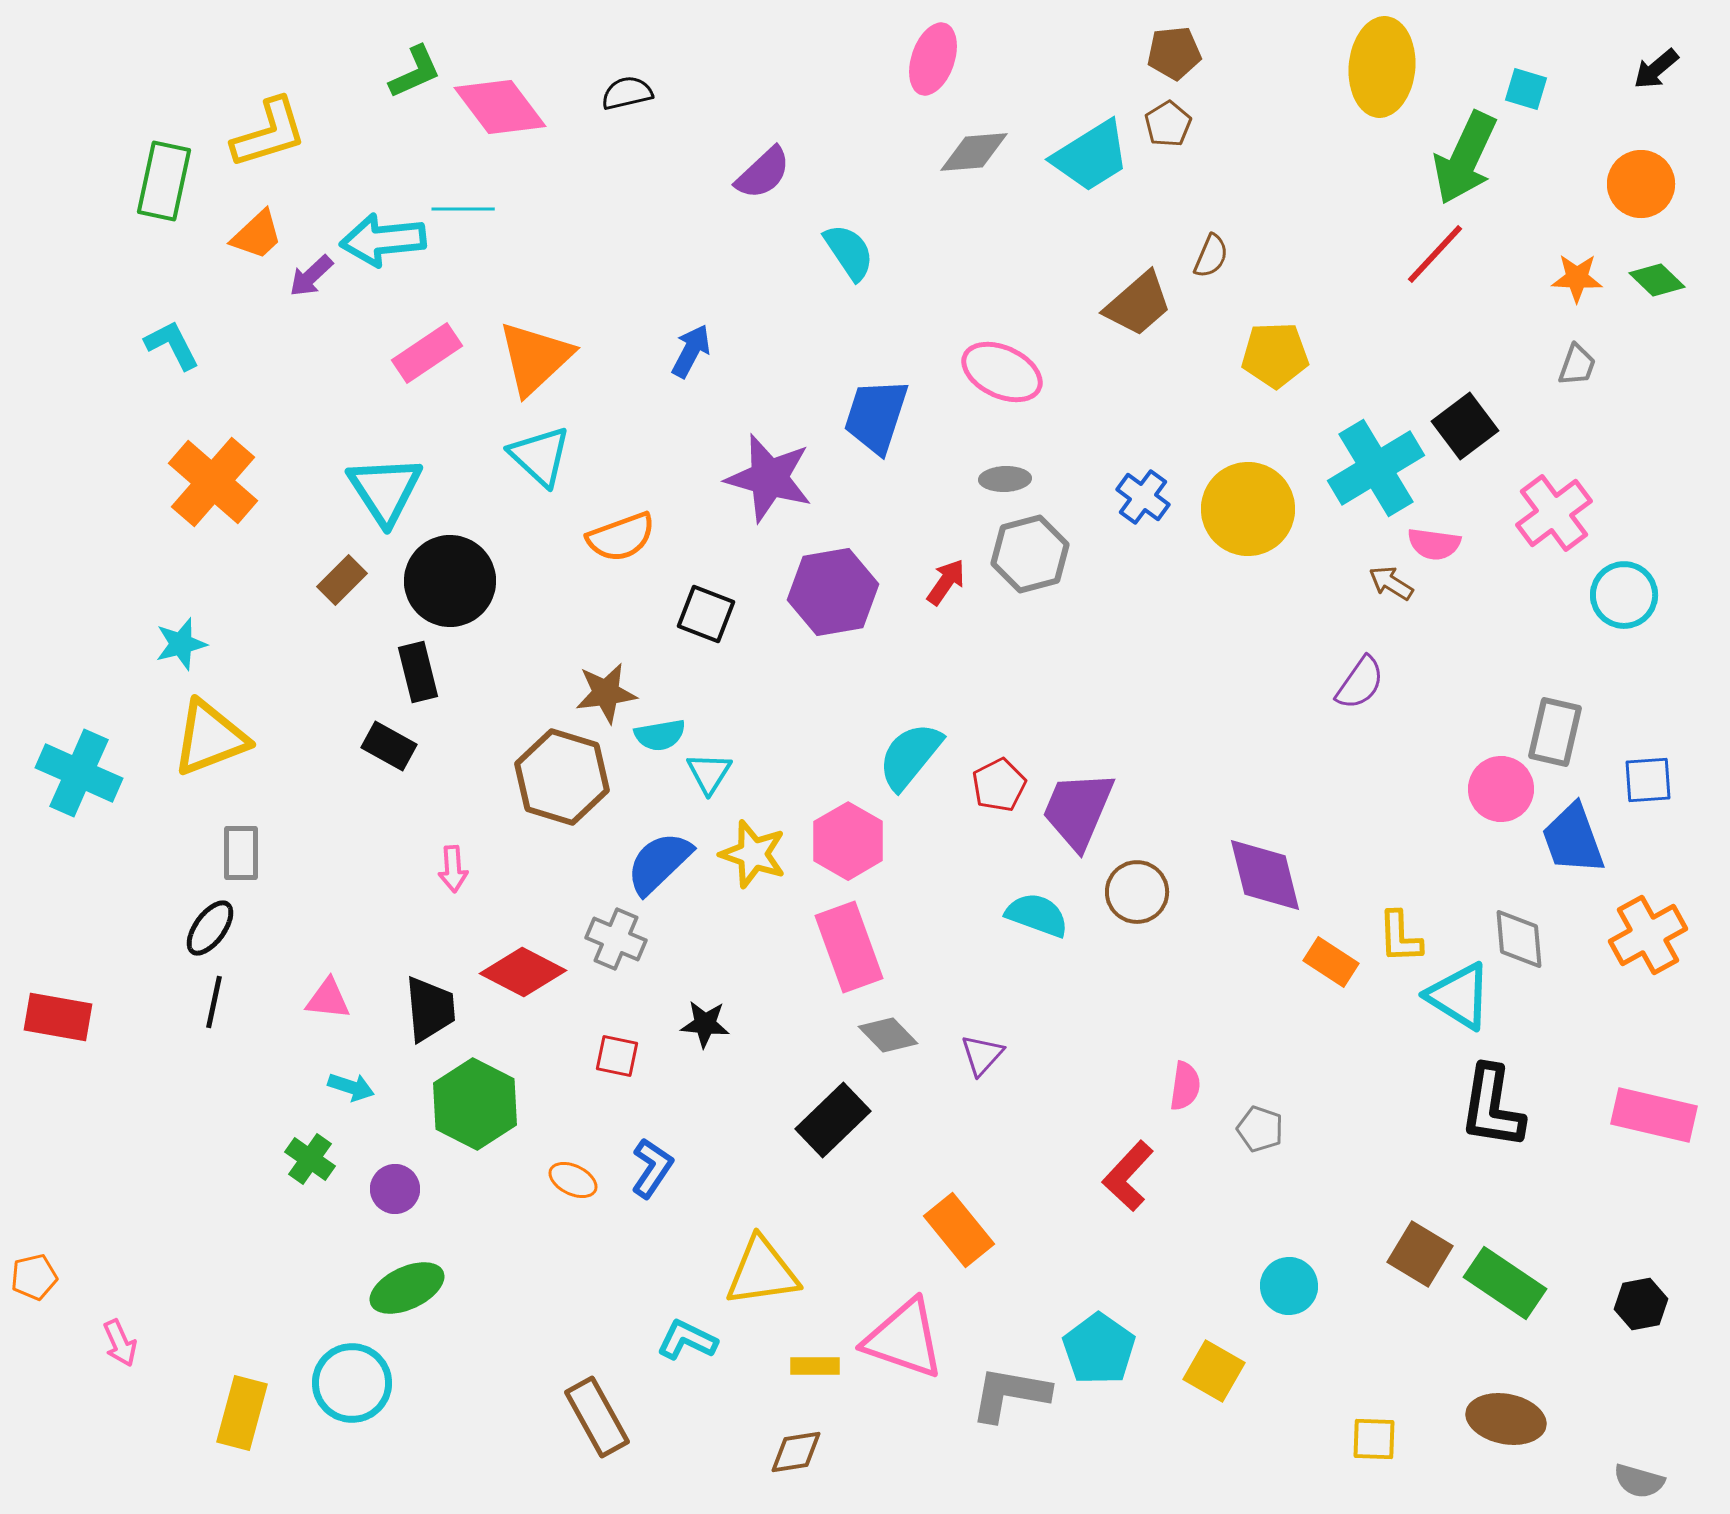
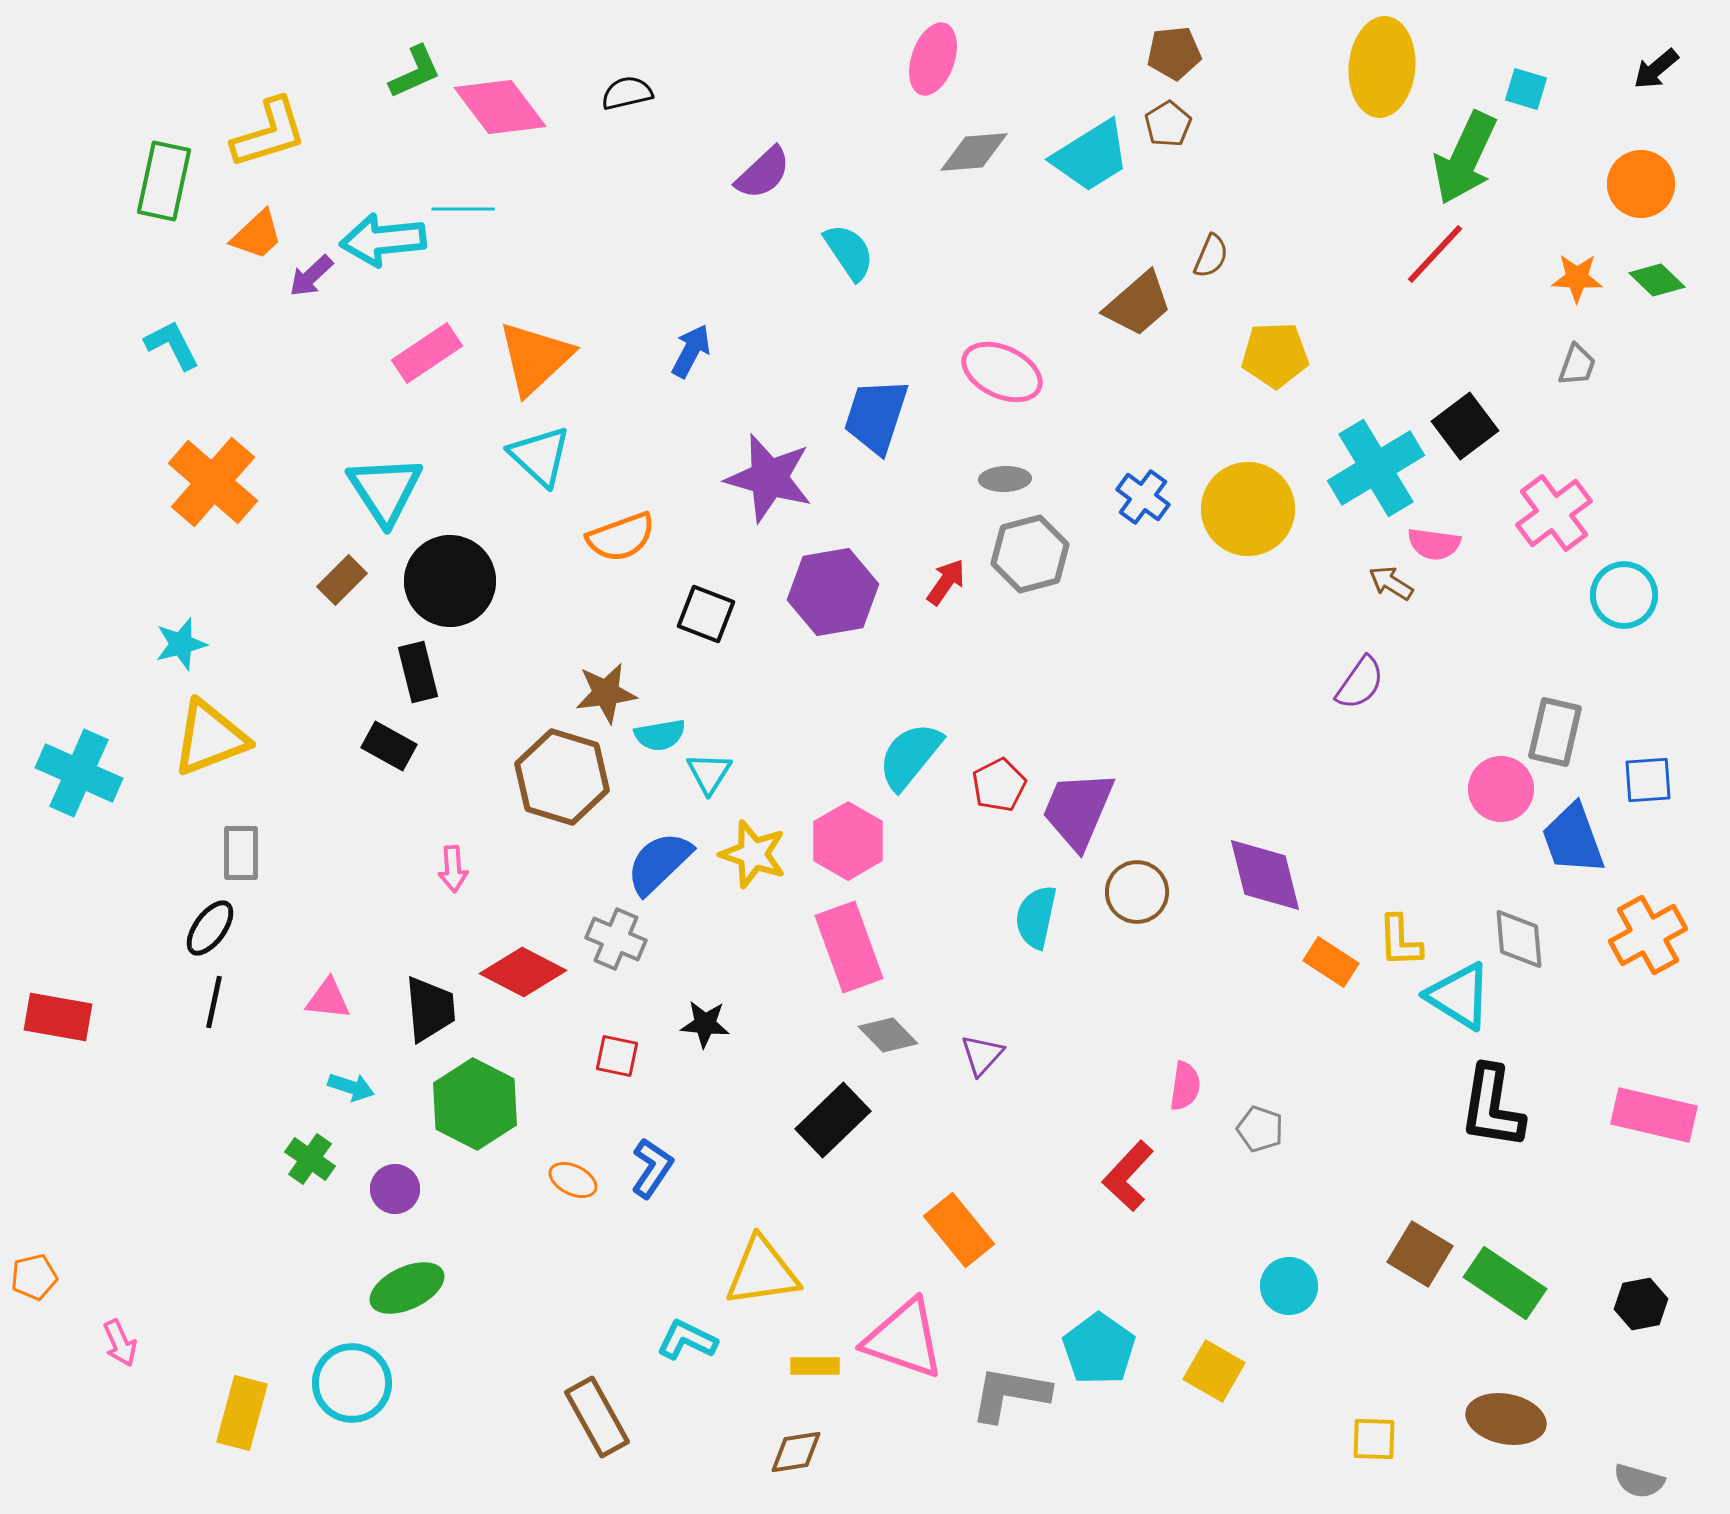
cyan semicircle at (1037, 915): moved 1 px left, 2 px down; rotated 98 degrees counterclockwise
yellow L-shape at (1400, 937): moved 4 px down
